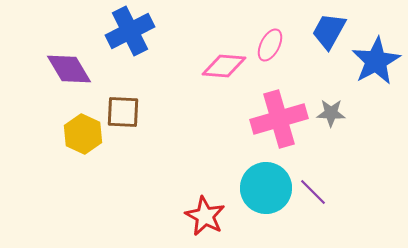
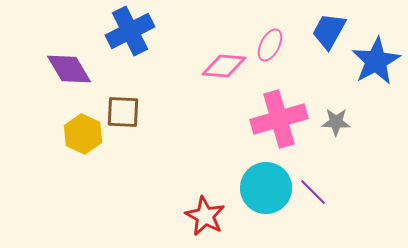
gray star: moved 5 px right, 9 px down
